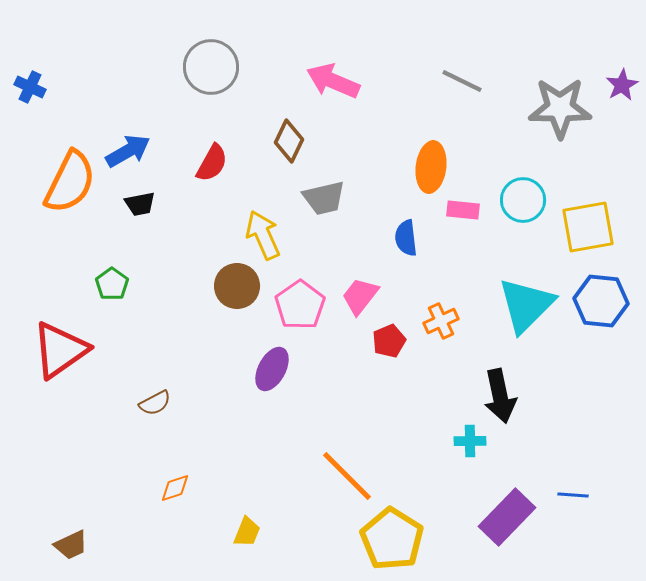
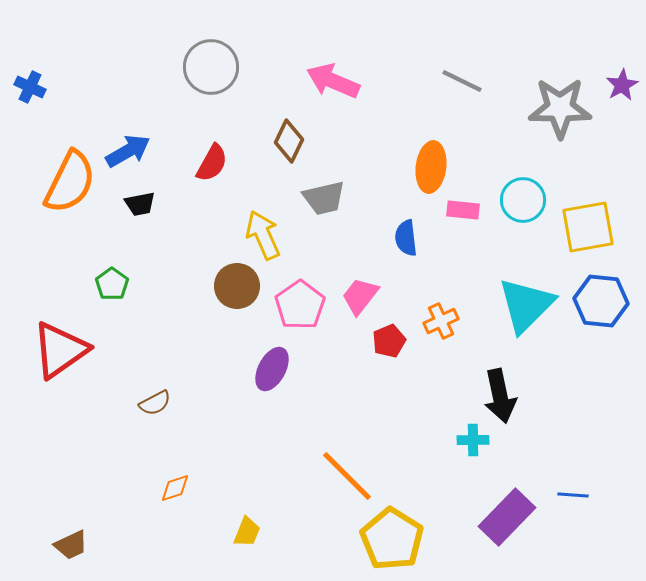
cyan cross: moved 3 px right, 1 px up
